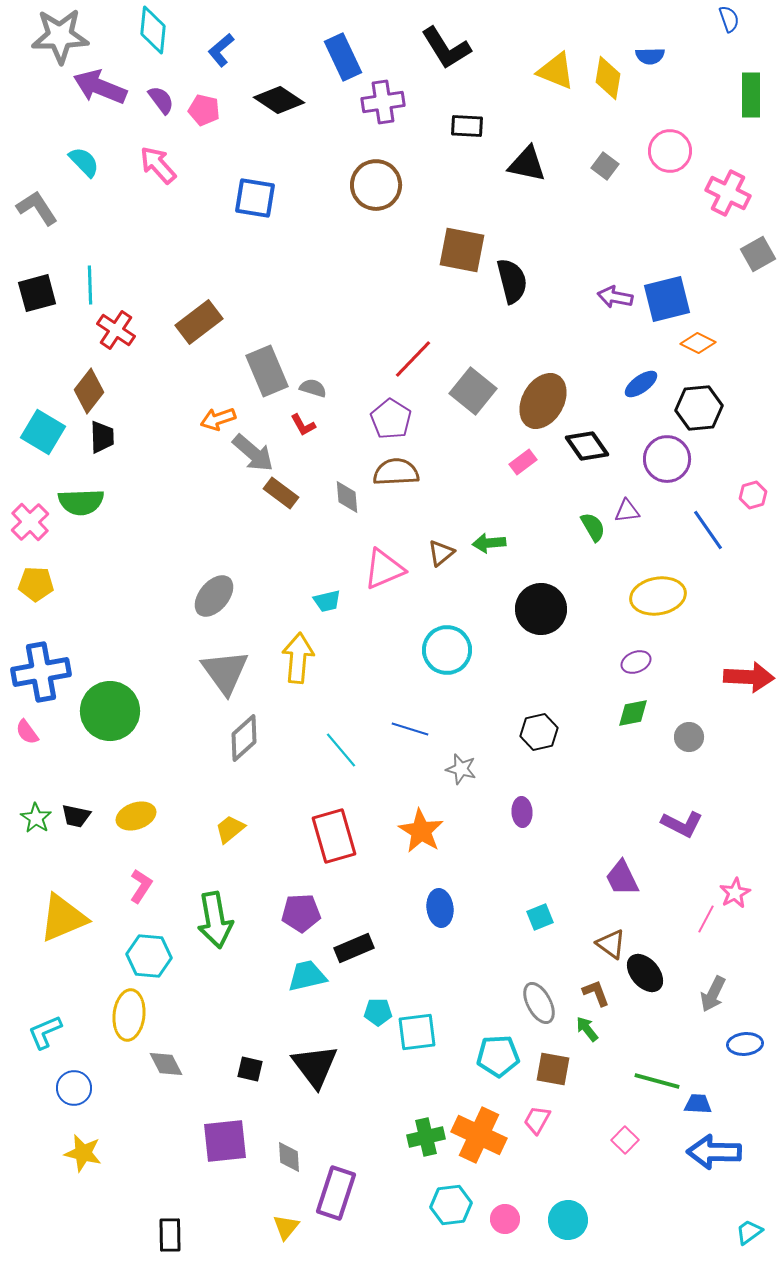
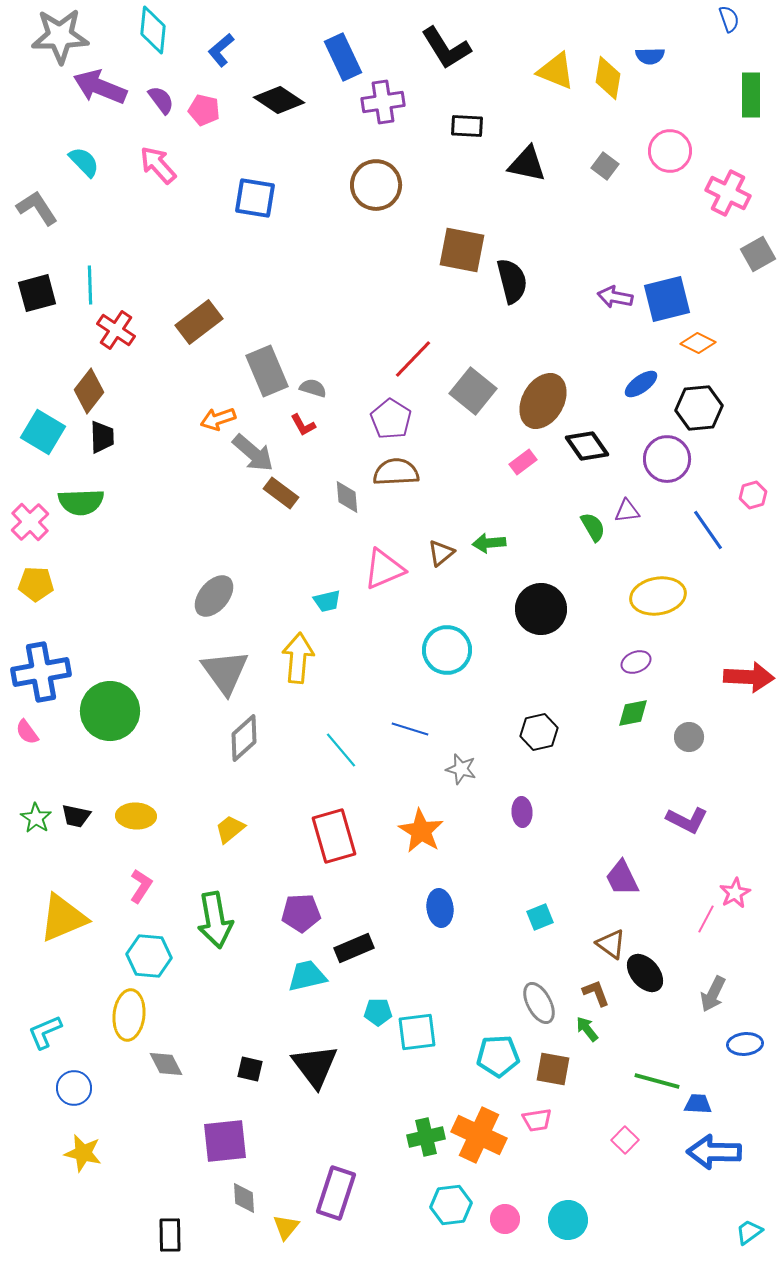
yellow ellipse at (136, 816): rotated 21 degrees clockwise
purple L-shape at (682, 824): moved 5 px right, 4 px up
pink trapezoid at (537, 1120): rotated 128 degrees counterclockwise
gray diamond at (289, 1157): moved 45 px left, 41 px down
